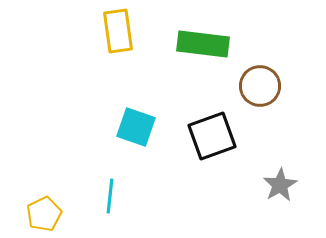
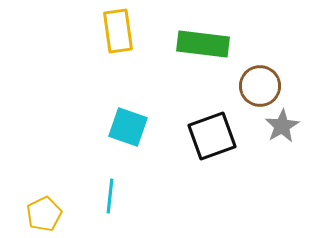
cyan square: moved 8 px left
gray star: moved 2 px right, 59 px up
